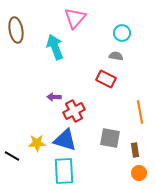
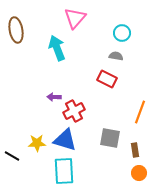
cyan arrow: moved 2 px right, 1 px down
red rectangle: moved 1 px right
orange line: rotated 30 degrees clockwise
